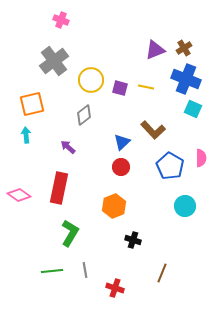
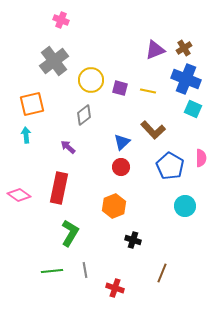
yellow line: moved 2 px right, 4 px down
